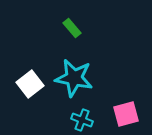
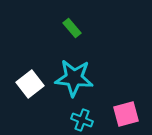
cyan star: rotated 6 degrees counterclockwise
